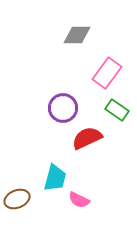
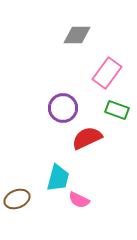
green rectangle: rotated 15 degrees counterclockwise
cyan trapezoid: moved 3 px right
